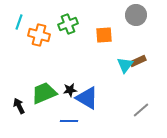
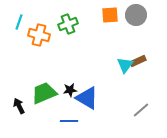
orange square: moved 6 px right, 20 px up
